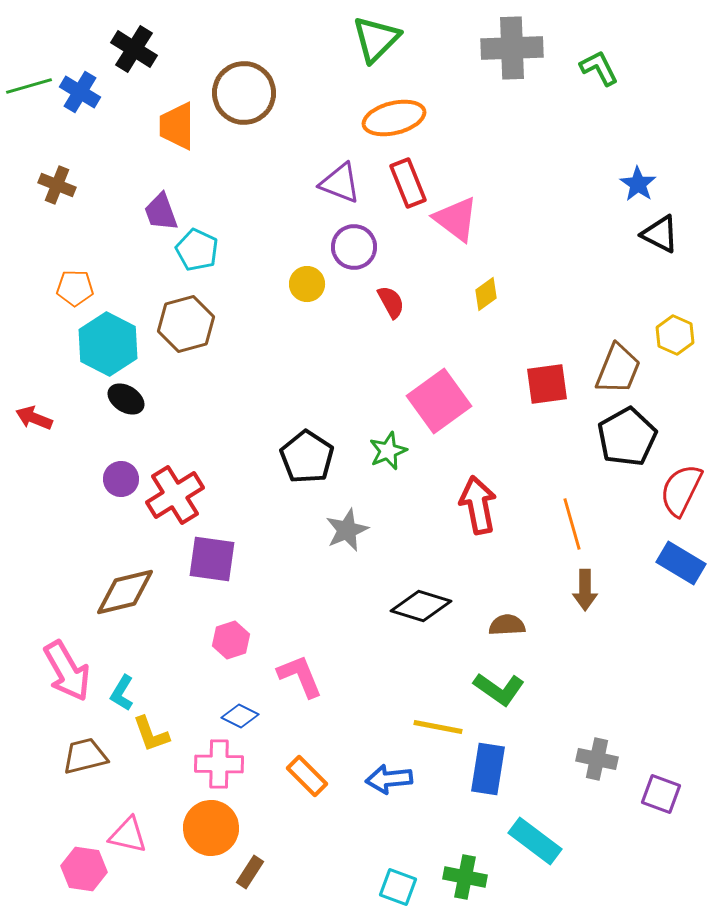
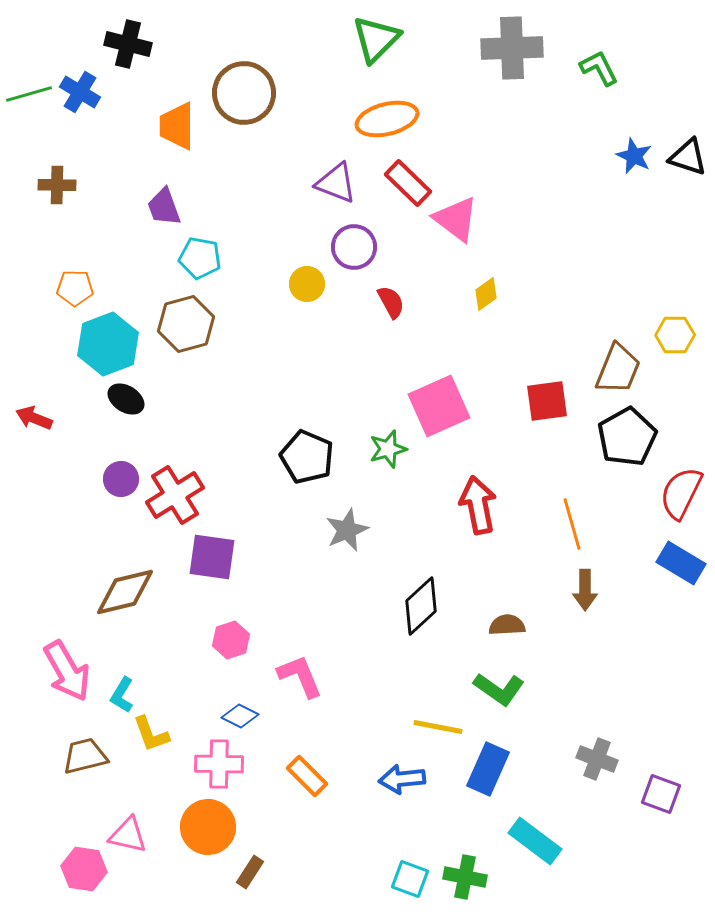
black cross at (134, 49): moved 6 px left, 5 px up; rotated 18 degrees counterclockwise
green line at (29, 86): moved 8 px down
orange ellipse at (394, 118): moved 7 px left, 1 px down
purple triangle at (340, 183): moved 4 px left
red rectangle at (408, 183): rotated 24 degrees counterclockwise
blue star at (638, 184): moved 4 px left, 28 px up; rotated 9 degrees counterclockwise
brown cross at (57, 185): rotated 21 degrees counterclockwise
purple trapezoid at (161, 212): moved 3 px right, 5 px up
black triangle at (660, 234): moved 28 px right, 77 px up; rotated 9 degrees counterclockwise
cyan pentagon at (197, 250): moved 3 px right, 8 px down; rotated 15 degrees counterclockwise
yellow hexagon at (675, 335): rotated 24 degrees counterclockwise
cyan hexagon at (108, 344): rotated 12 degrees clockwise
red square at (547, 384): moved 17 px down
pink square at (439, 401): moved 5 px down; rotated 12 degrees clockwise
green star at (388, 451): moved 2 px up; rotated 6 degrees clockwise
black pentagon at (307, 457): rotated 10 degrees counterclockwise
red semicircle at (681, 490): moved 3 px down
purple square at (212, 559): moved 2 px up
black diamond at (421, 606): rotated 60 degrees counterclockwise
cyan L-shape at (122, 693): moved 2 px down
gray cross at (597, 759): rotated 9 degrees clockwise
blue rectangle at (488, 769): rotated 15 degrees clockwise
blue arrow at (389, 779): moved 13 px right
orange circle at (211, 828): moved 3 px left, 1 px up
cyan square at (398, 887): moved 12 px right, 8 px up
